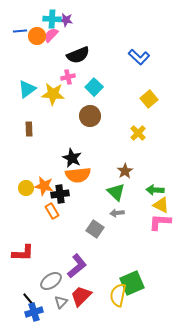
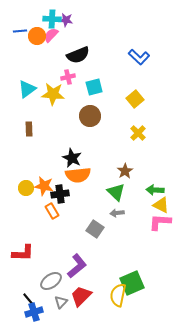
cyan square: rotated 30 degrees clockwise
yellow square: moved 14 px left
